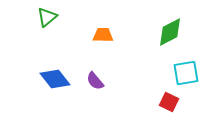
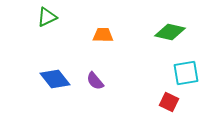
green triangle: rotated 15 degrees clockwise
green diamond: rotated 40 degrees clockwise
